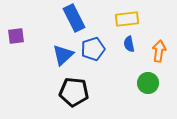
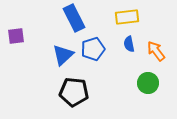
yellow rectangle: moved 2 px up
orange arrow: moved 3 px left; rotated 45 degrees counterclockwise
